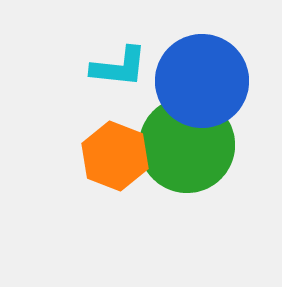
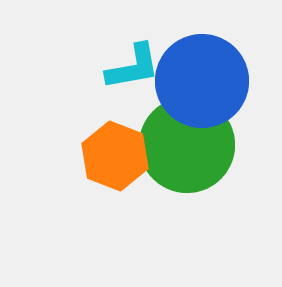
cyan L-shape: moved 14 px right; rotated 16 degrees counterclockwise
